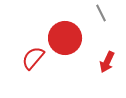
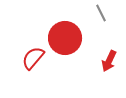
red arrow: moved 2 px right, 1 px up
